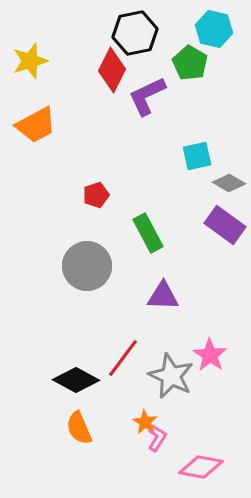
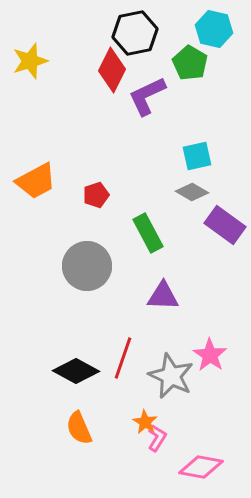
orange trapezoid: moved 56 px down
gray diamond: moved 37 px left, 9 px down
red line: rotated 18 degrees counterclockwise
black diamond: moved 9 px up
